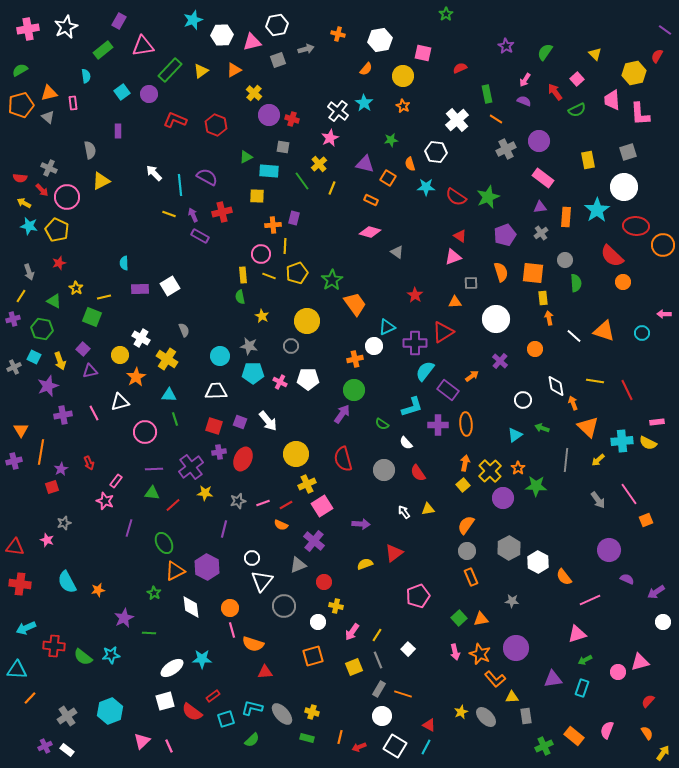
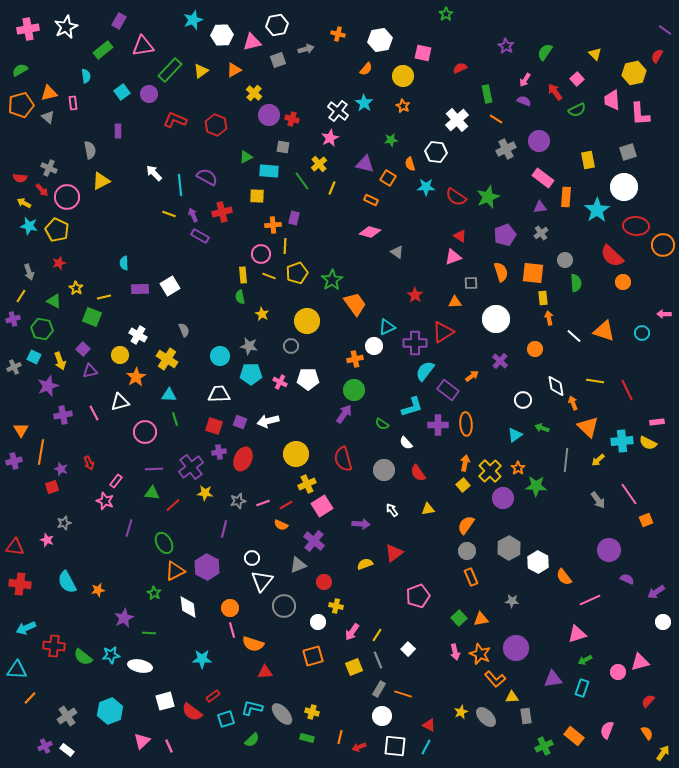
orange rectangle at (566, 217): moved 20 px up
yellow star at (262, 316): moved 2 px up
white cross at (141, 338): moved 3 px left, 3 px up
cyan pentagon at (253, 373): moved 2 px left, 1 px down
white trapezoid at (216, 391): moved 3 px right, 3 px down
purple arrow at (342, 414): moved 2 px right
white arrow at (268, 421): rotated 115 degrees clockwise
purple star at (61, 469): rotated 24 degrees counterclockwise
white arrow at (404, 512): moved 12 px left, 2 px up
white diamond at (191, 607): moved 3 px left
white ellipse at (172, 668): moved 32 px left, 2 px up; rotated 45 degrees clockwise
white square at (395, 746): rotated 25 degrees counterclockwise
